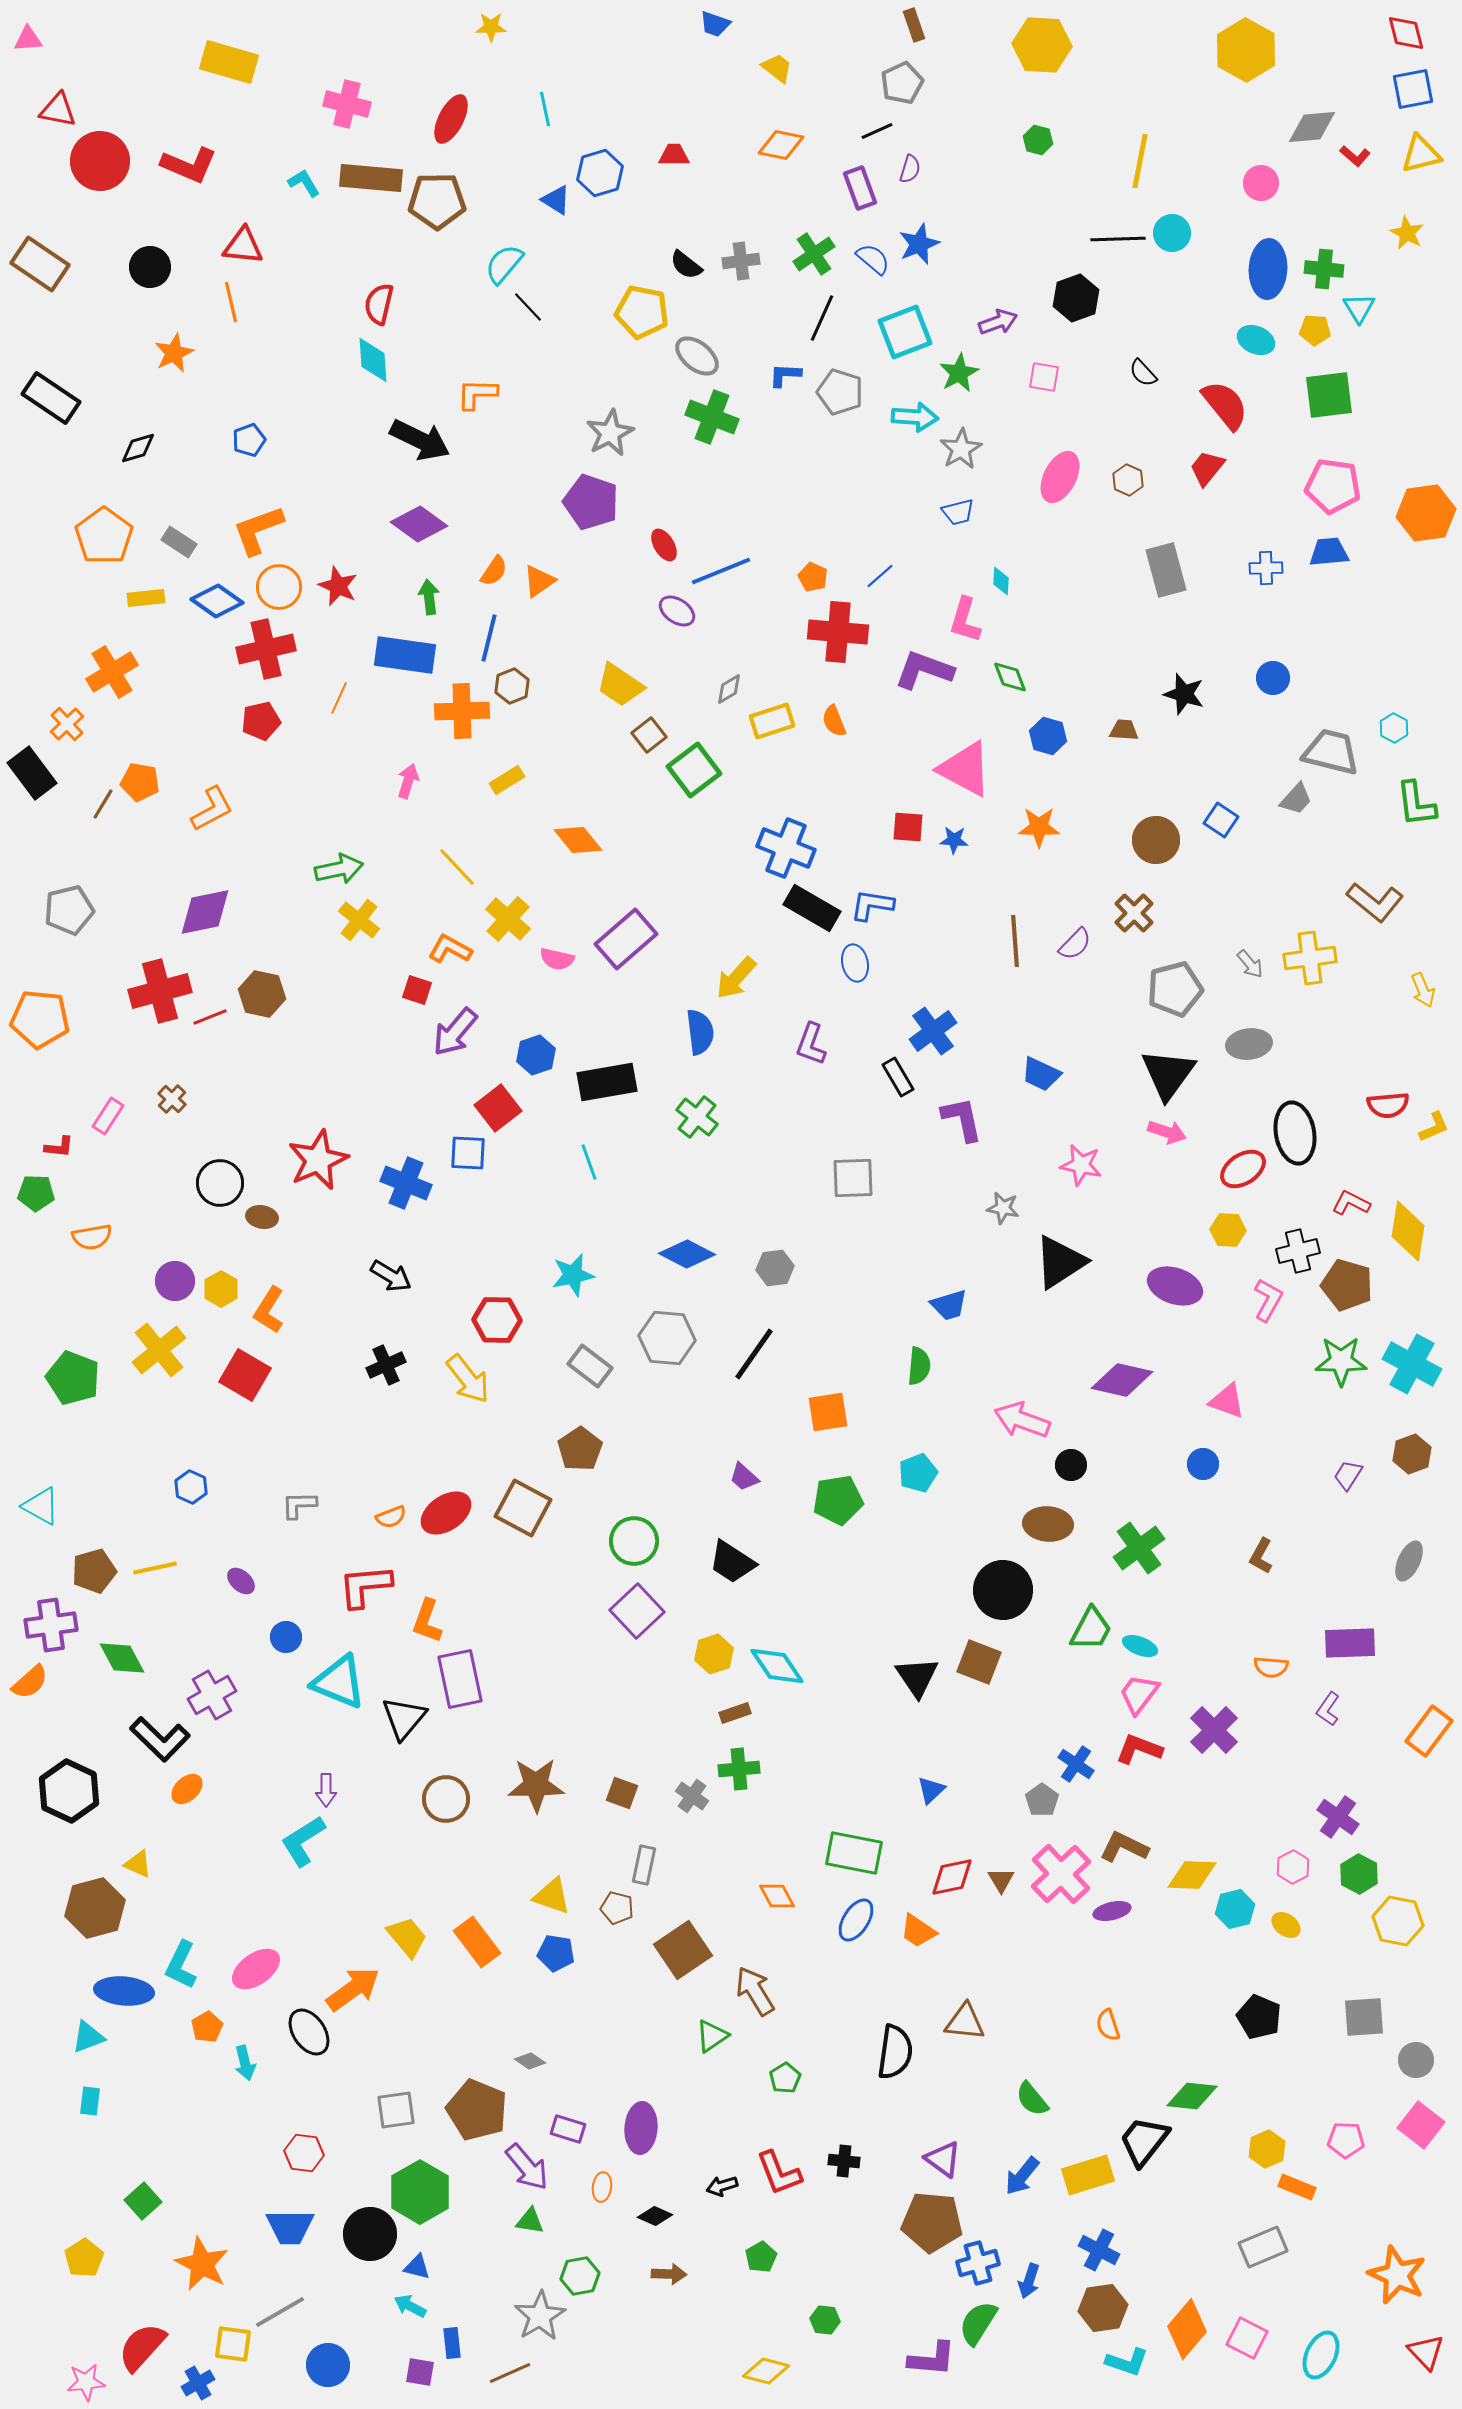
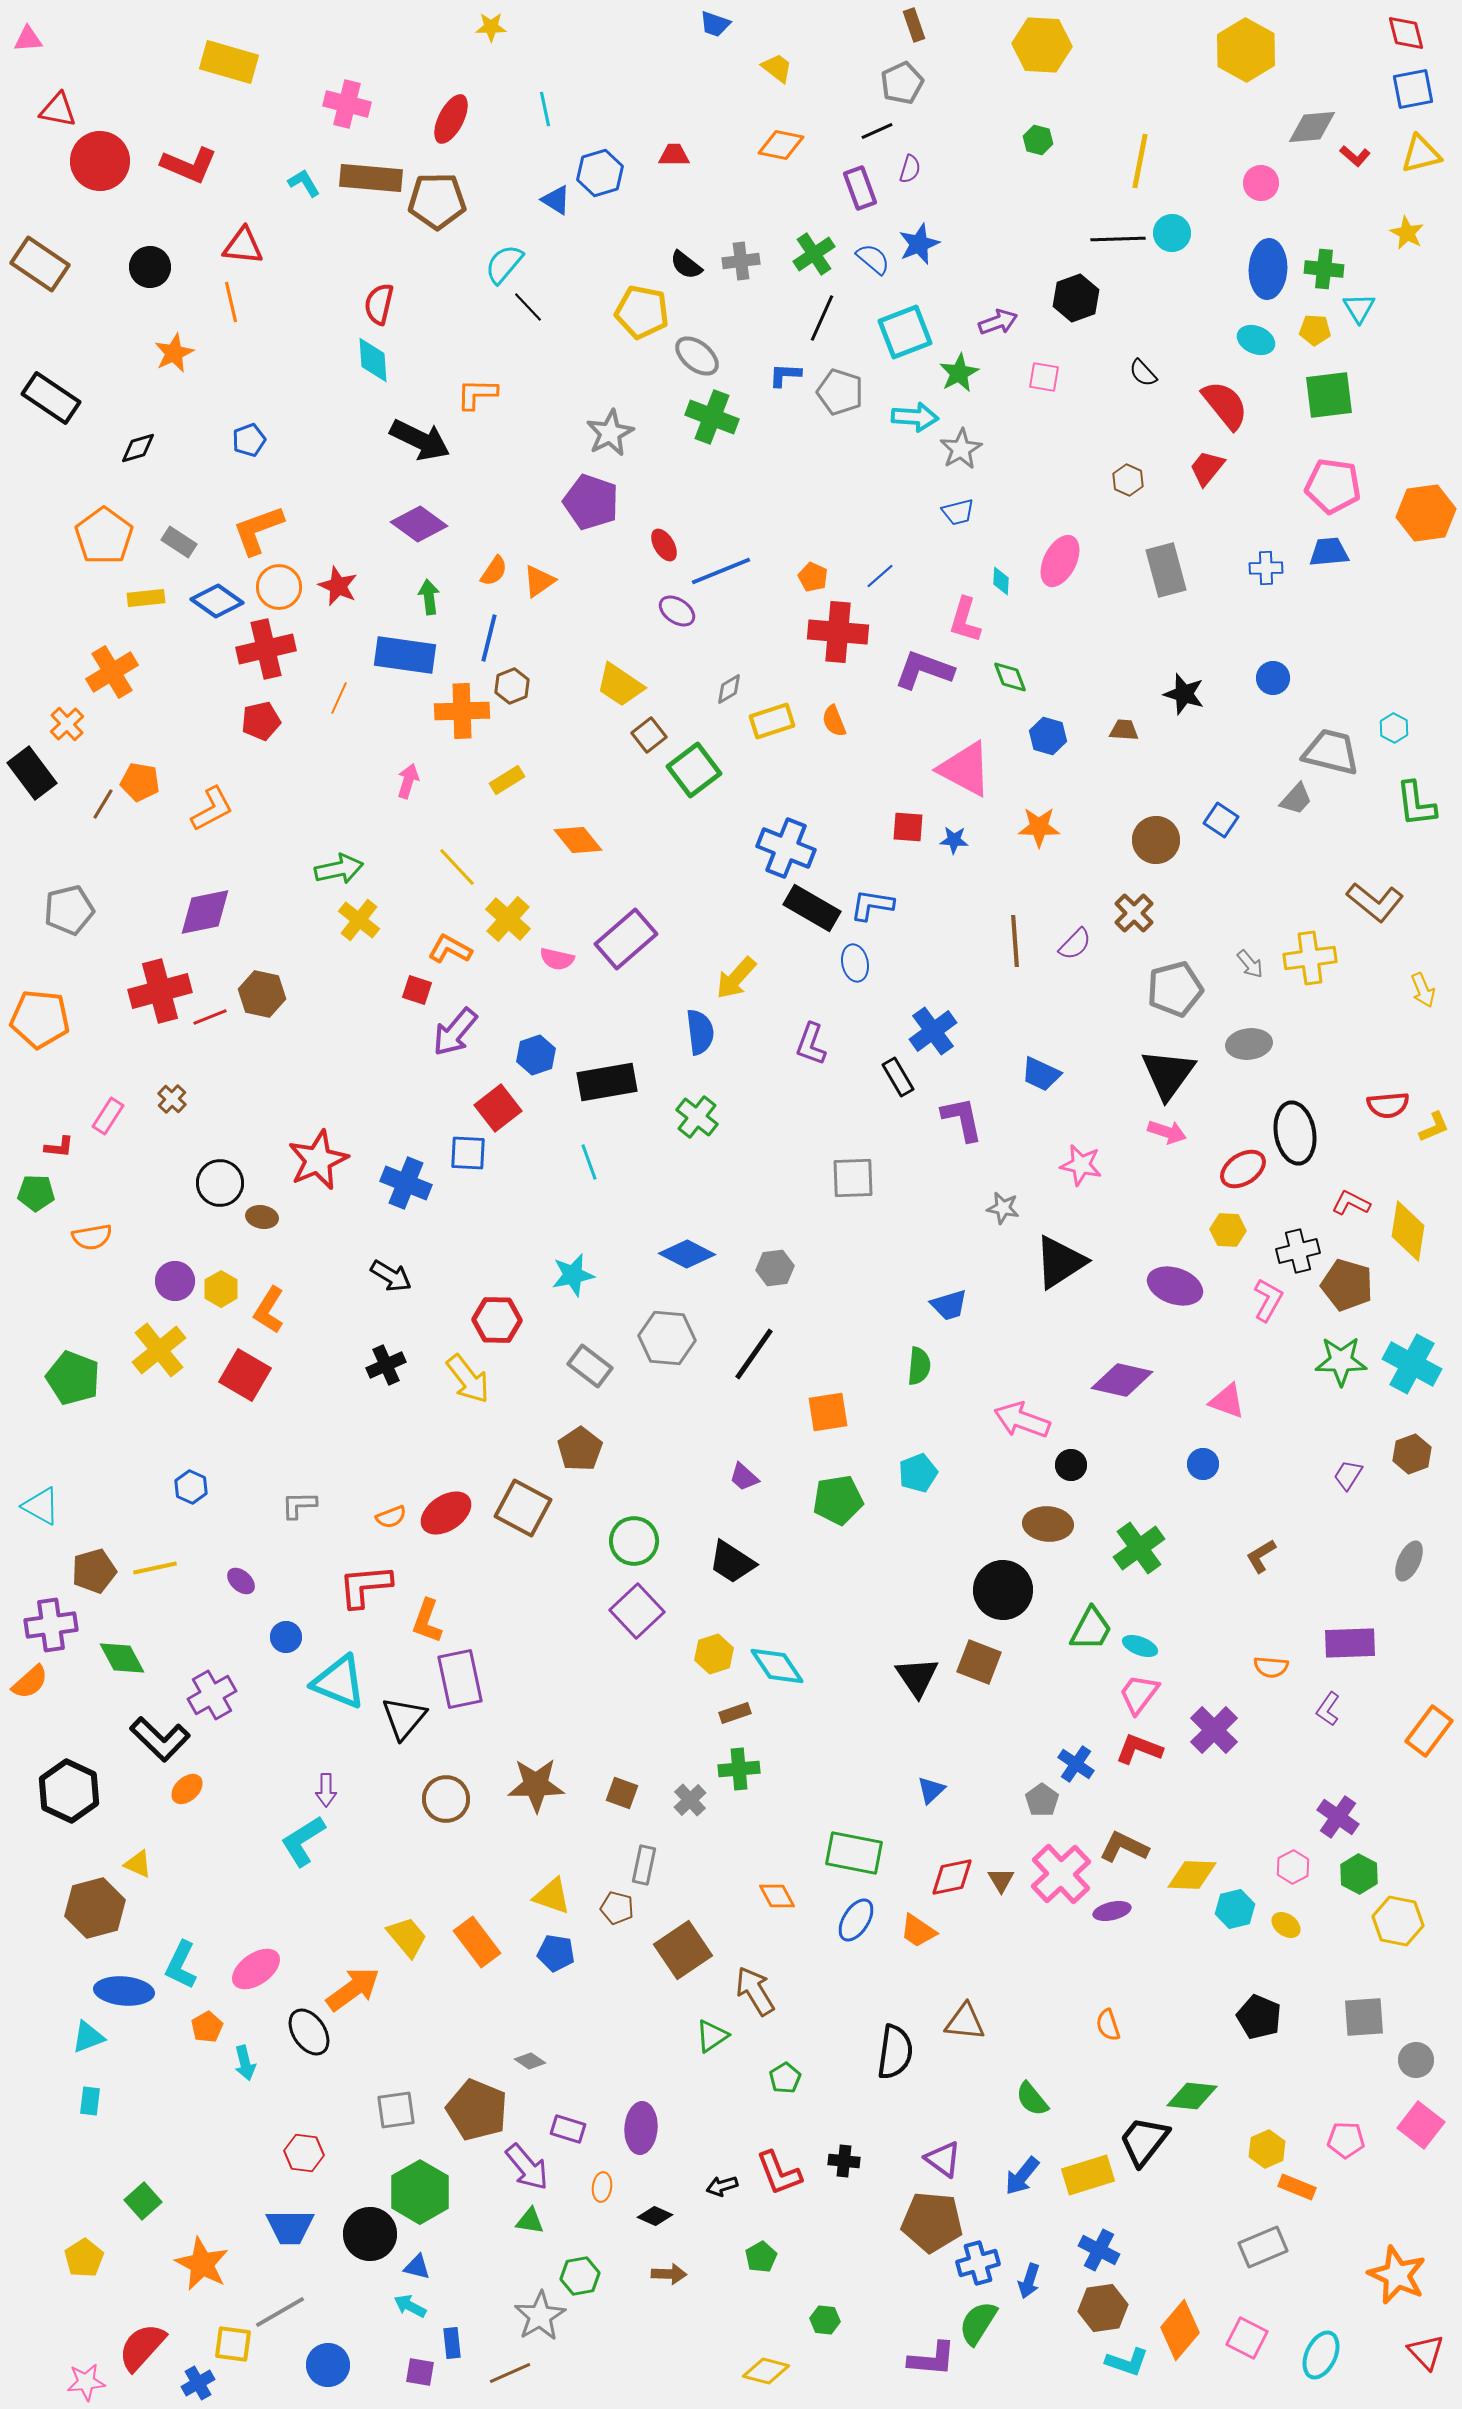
pink ellipse at (1060, 477): moved 84 px down
brown L-shape at (1261, 1556): rotated 30 degrees clockwise
gray cross at (692, 1796): moved 2 px left, 4 px down; rotated 12 degrees clockwise
orange diamond at (1187, 2329): moved 7 px left, 1 px down
